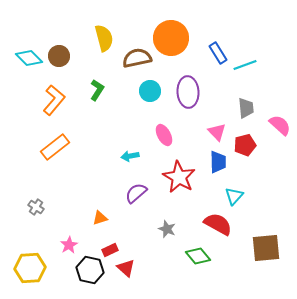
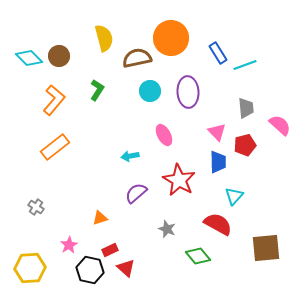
red star: moved 3 px down
